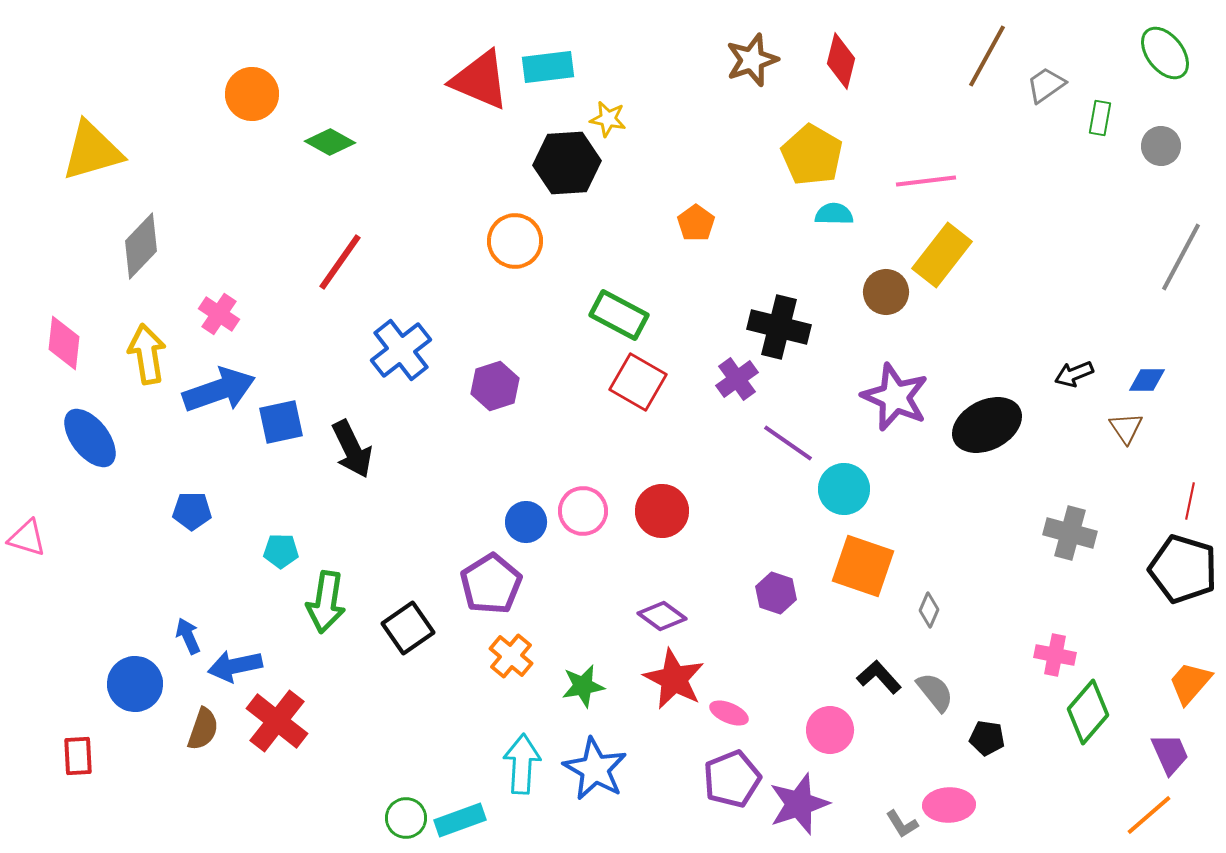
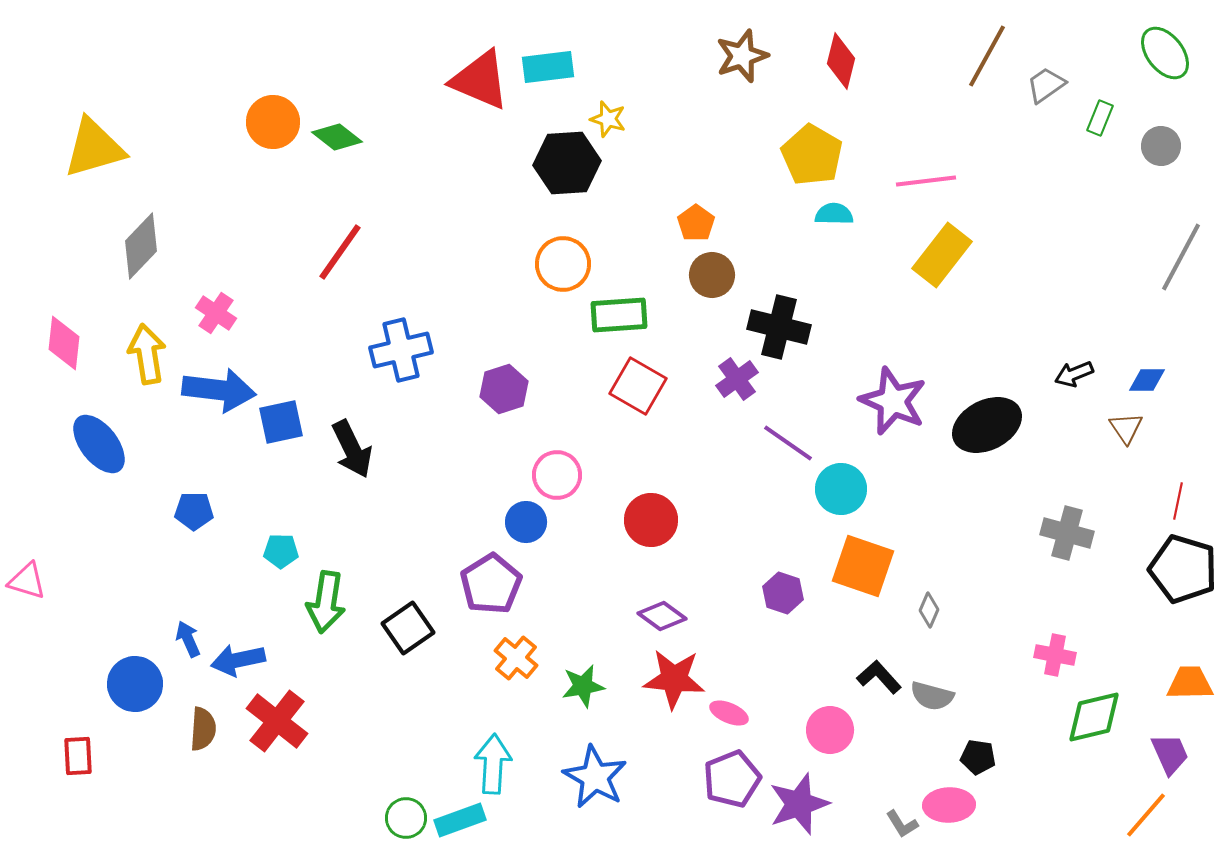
brown star at (752, 60): moved 10 px left, 4 px up
orange circle at (252, 94): moved 21 px right, 28 px down
green rectangle at (1100, 118): rotated 12 degrees clockwise
yellow star at (608, 119): rotated 6 degrees clockwise
green diamond at (330, 142): moved 7 px right, 5 px up; rotated 9 degrees clockwise
yellow triangle at (92, 151): moved 2 px right, 3 px up
orange circle at (515, 241): moved 48 px right, 23 px down
red line at (340, 262): moved 10 px up
brown circle at (886, 292): moved 174 px left, 17 px up
pink cross at (219, 314): moved 3 px left, 1 px up
green rectangle at (619, 315): rotated 32 degrees counterclockwise
blue cross at (401, 350): rotated 24 degrees clockwise
red square at (638, 382): moved 4 px down
purple hexagon at (495, 386): moved 9 px right, 3 px down
blue arrow at (219, 390): rotated 26 degrees clockwise
purple star at (895, 397): moved 2 px left, 4 px down
blue ellipse at (90, 438): moved 9 px right, 6 px down
cyan circle at (844, 489): moved 3 px left
red line at (1190, 501): moved 12 px left
blue pentagon at (192, 511): moved 2 px right
pink circle at (583, 511): moved 26 px left, 36 px up
red circle at (662, 511): moved 11 px left, 9 px down
gray cross at (1070, 533): moved 3 px left
pink triangle at (27, 538): moved 43 px down
purple hexagon at (776, 593): moved 7 px right
blue arrow at (188, 636): moved 3 px down
orange cross at (511, 656): moved 5 px right, 2 px down
blue arrow at (235, 666): moved 3 px right, 6 px up
red star at (674, 679): rotated 22 degrees counterclockwise
orange trapezoid at (1190, 683): rotated 48 degrees clockwise
gray semicircle at (935, 692): moved 3 px left, 4 px down; rotated 144 degrees clockwise
green diamond at (1088, 712): moved 6 px right, 5 px down; rotated 36 degrees clockwise
brown semicircle at (203, 729): rotated 15 degrees counterclockwise
black pentagon at (987, 738): moved 9 px left, 19 px down
cyan arrow at (522, 764): moved 29 px left
blue star at (595, 769): moved 8 px down
orange line at (1149, 815): moved 3 px left; rotated 8 degrees counterclockwise
